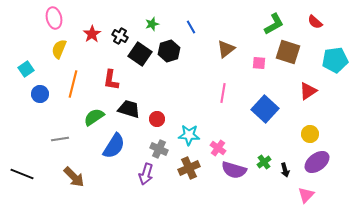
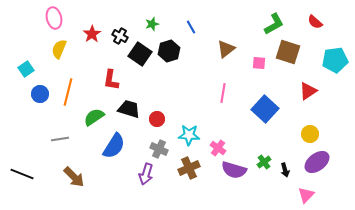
orange line: moved 5 px left, 8 px down
